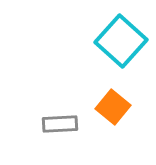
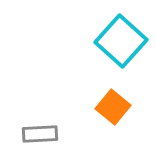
gray rectangle: moved 20 px left, 10 px down
